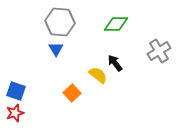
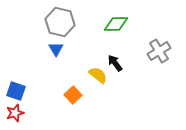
gray hexagon: rotated 8 degrees clockwise
orange square: moved 1 px right, 2 px down
